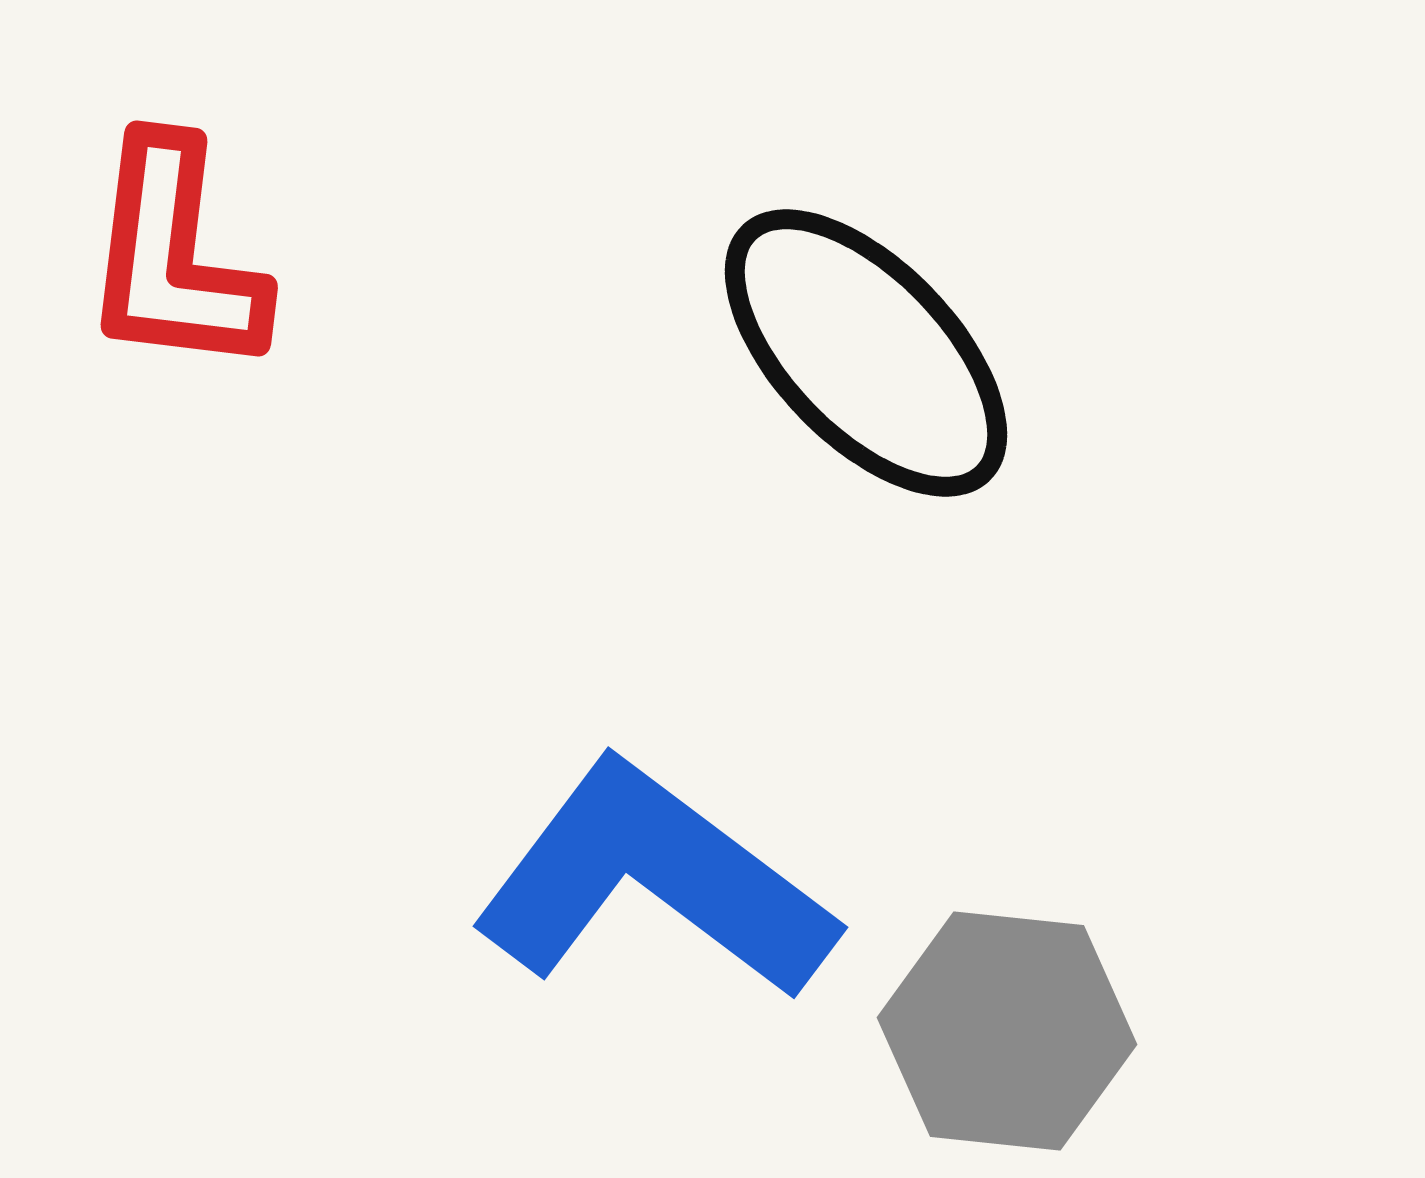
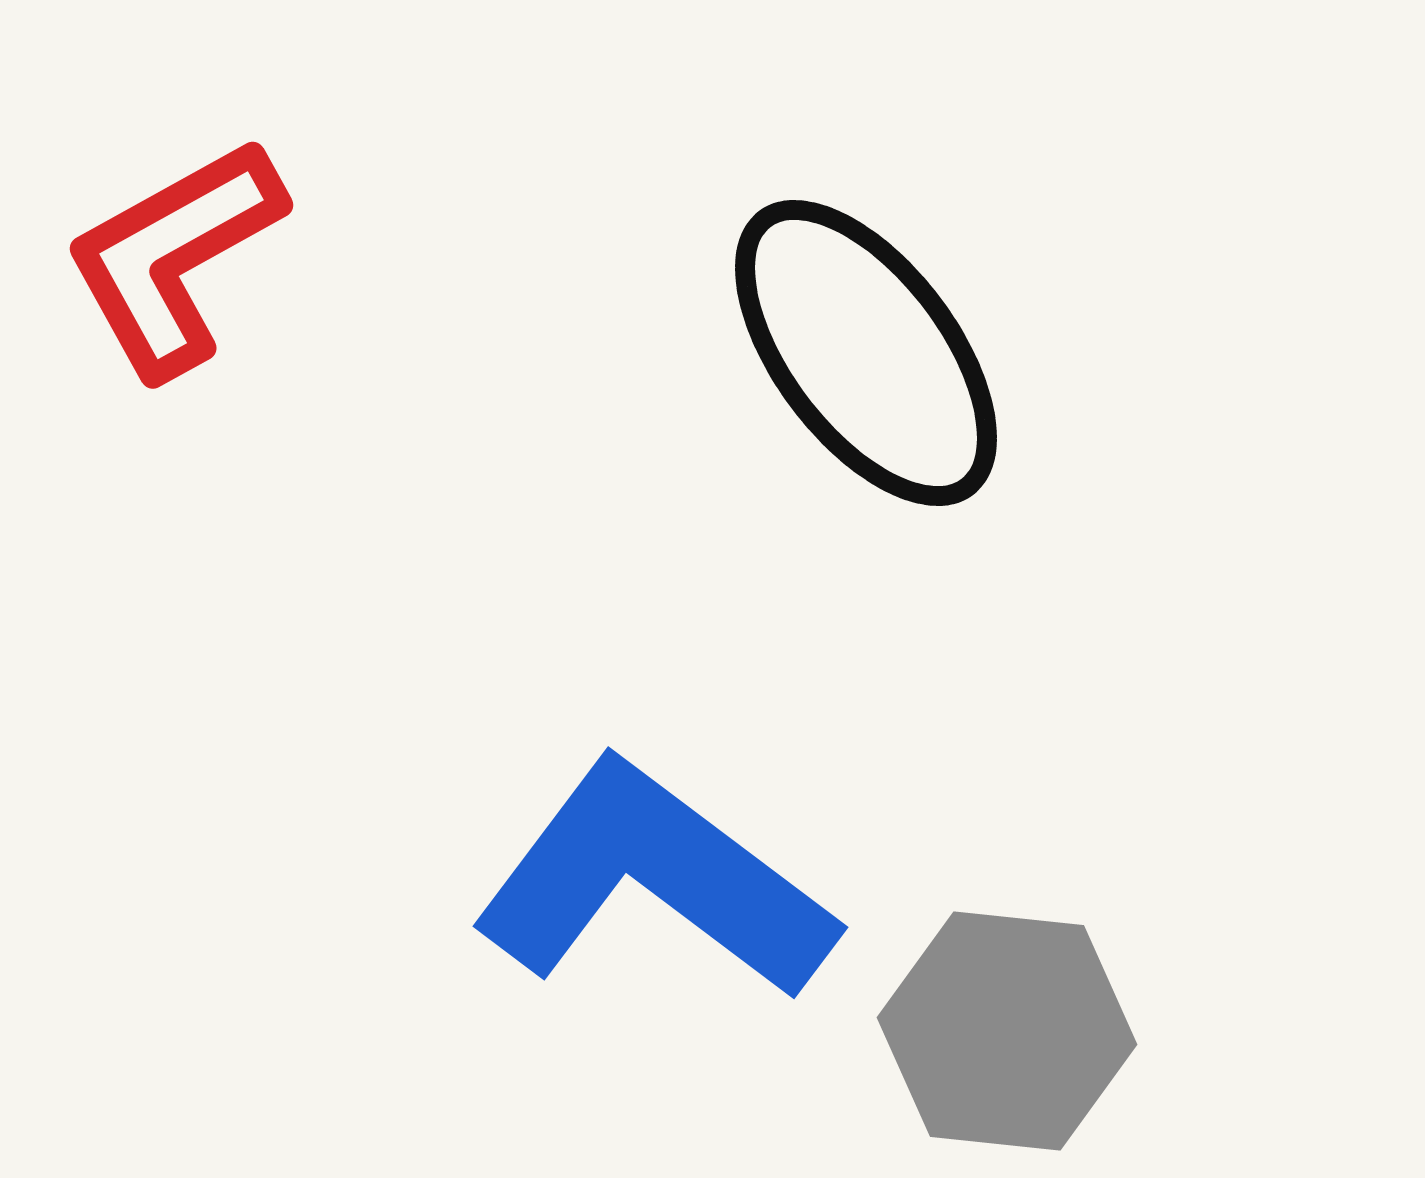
red L-shape: rotated 54 degrees clockwise
black ellipse: rotated 7 degrees clockwise
